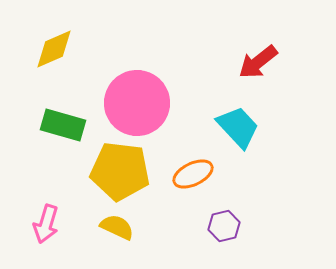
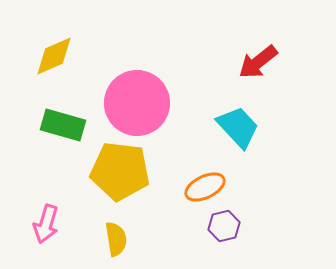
yellow diamond: moved 7 px down
orange ellipse: moved 12 px right, 13 px down
yellow semicircle: moved 1 px left, 12 px down; rotated 56 degrees clockwise
